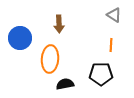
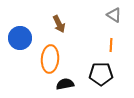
brown arrow: rotated 24 degrees counterclockwise
